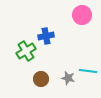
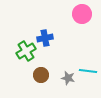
pink circle: moved 1 px up
blue cross: moved 1 px left, 2 px down
brown circle: moved 4 px up
